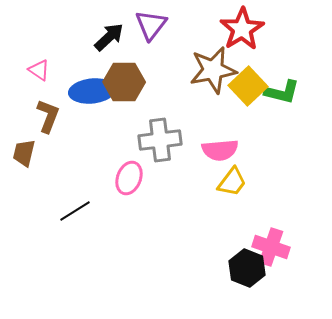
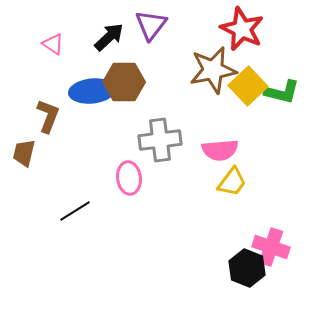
red star: rotated 15 degrees counterclockwise
pink triangle: moved 14 px right, 26 px up
pink ellipse: rotated 28 degrees counterclockwise
